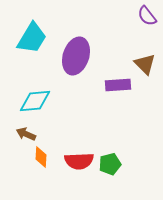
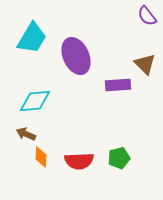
purple ellipse: rotated 42 degrees counterclockwise
green pentagon: moved 9 px right, 6 px up
